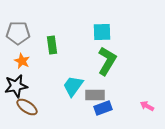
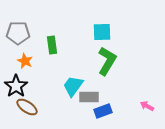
orange star: moved 3 px right
black star: rotated 25 degrees counterclockwise
gray rectangle: moved 6 px left, 2 px down
blue rectangle: moved 3 px down
